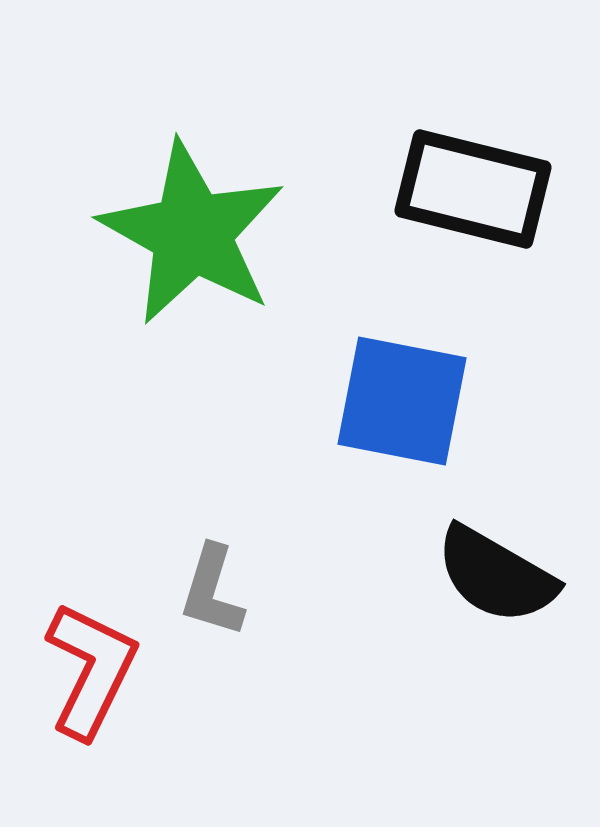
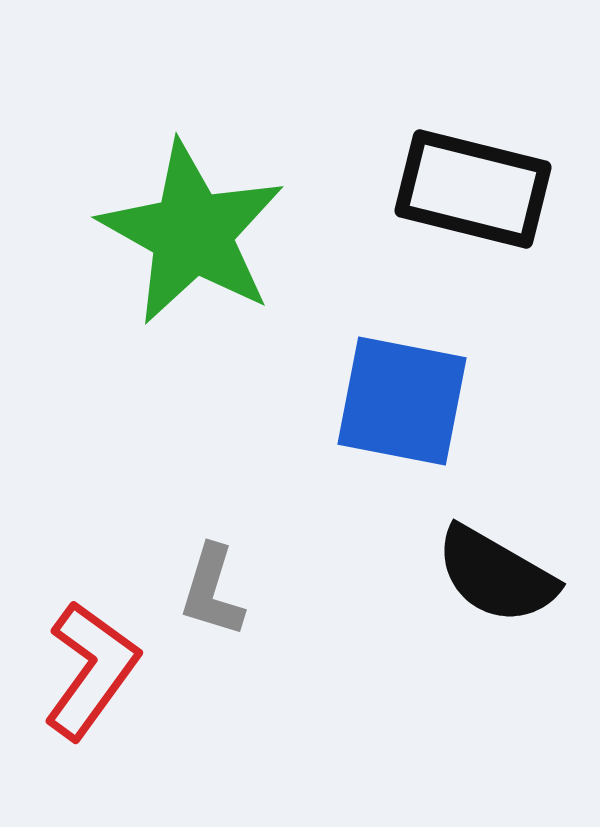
red L-shape: rotated 10 degrees clockwise
